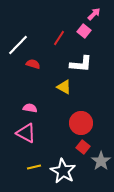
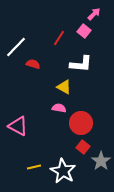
white line: moved 2 px left, 2 px down
pink semicircle: moved 29 px right
pink triangle: moved 8 px left, 7 px up
